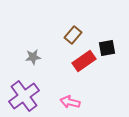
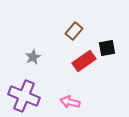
brown rectangle: moved 1 px right, 4 px up
gray star: rotated 21 degrees counterclockwise
purple cross: rotated 32 degrees counterclockwise
